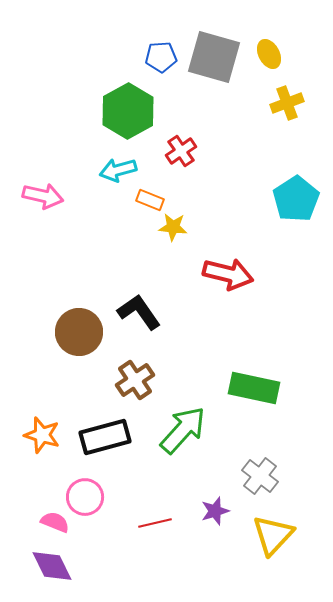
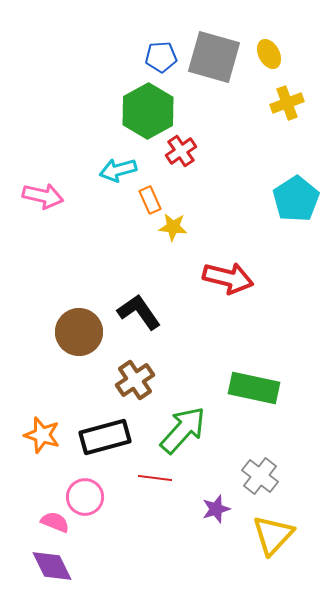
green hexagon: moved 20 px right
orange rectangle: rotated 44 degrees clockwise
red arrow: moved 4 px down
purple star: moved 1 px right, 2 px up
red line: moved 45 px up; rotated 20 degrees clockwise
